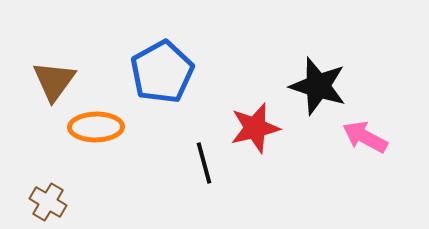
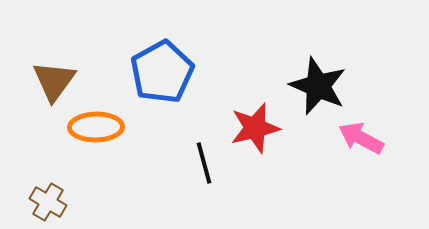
black star: rotated 6 degrees clockwise
pink arrow: moved 4 px left, 1 px down
